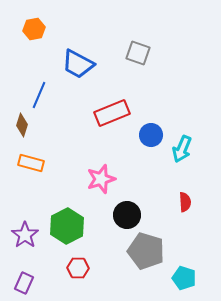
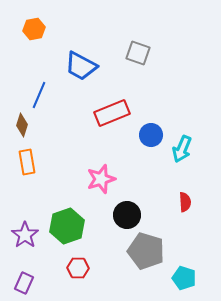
blue trapezoid: moved 3 px right, 2 px down
orange rectangle: moved 4 px left, 1 px up; rotated 65 degrees clockwise
green hexagon: rotated 8 degrees clockwise
